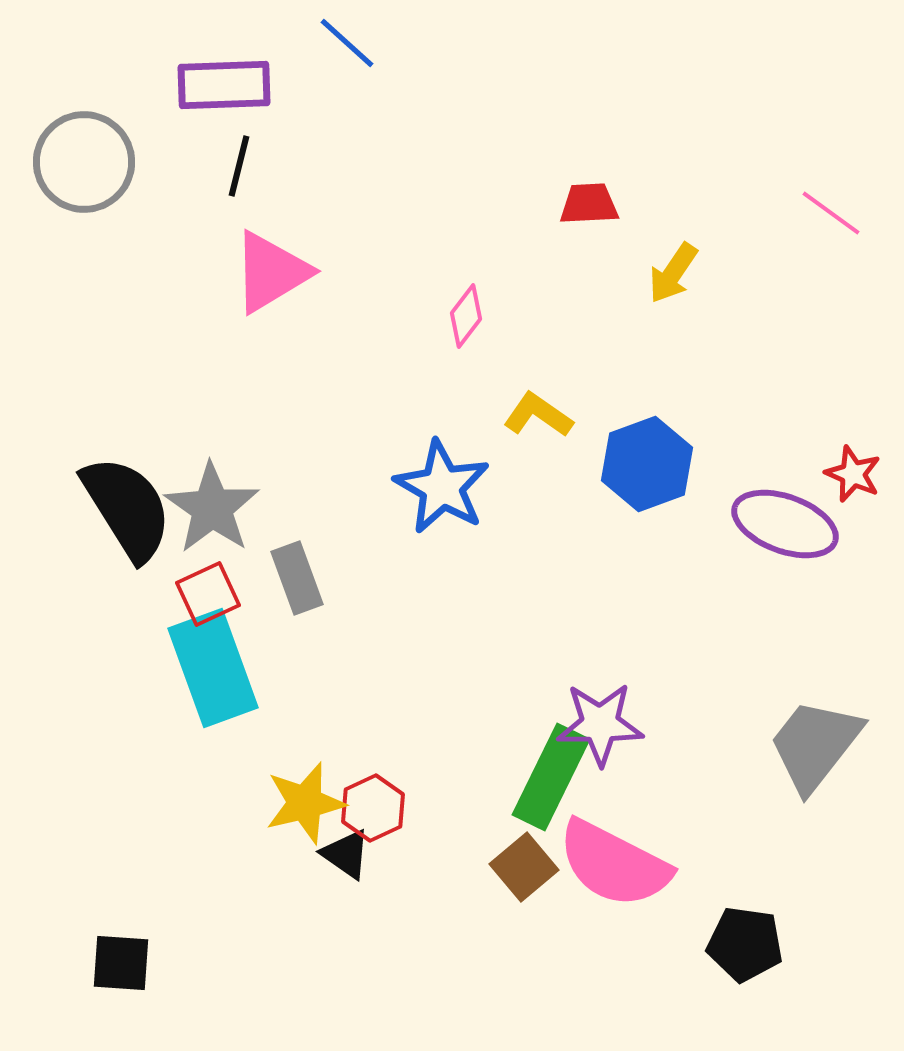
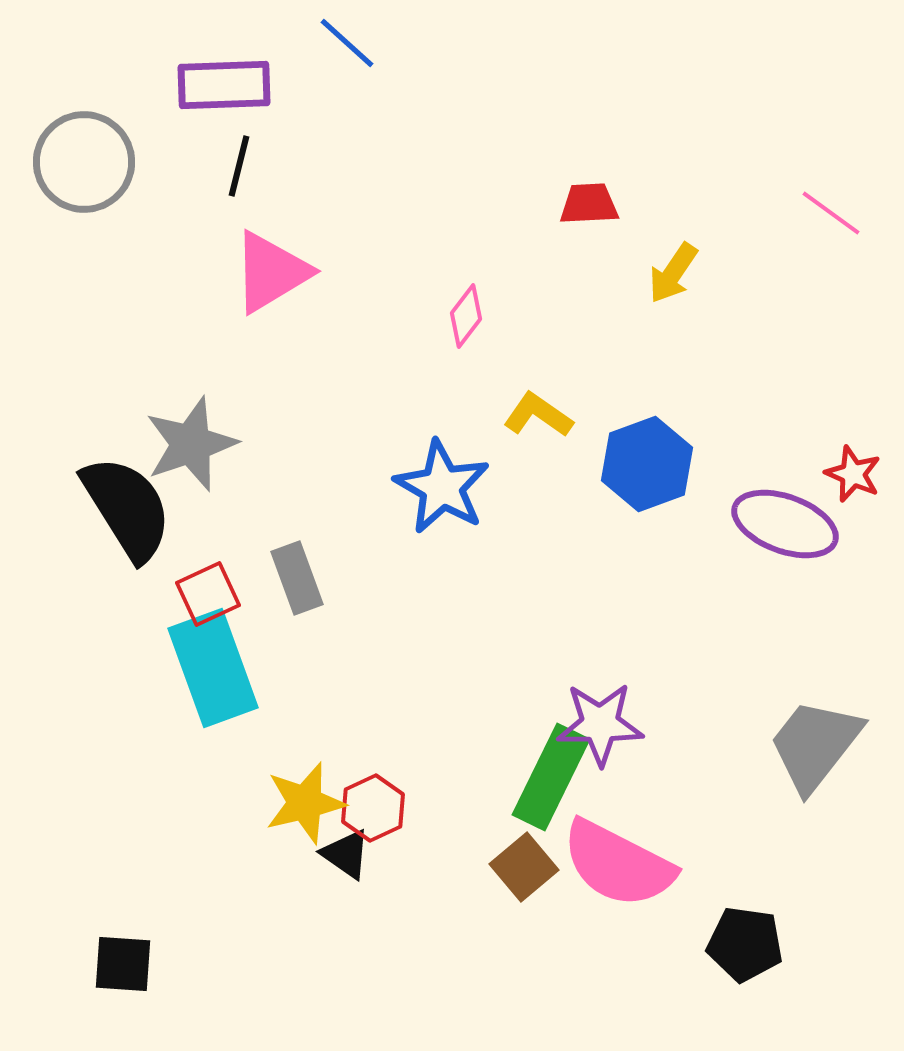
gray star: moved 21 px left, 64 px up; rotated 18 degrees clockwise
pink semicircle: moved 4 px right
black square: moved 2 px right, 1 px down
